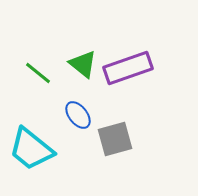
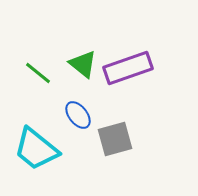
cyan trapezoid: moved 5 px right
